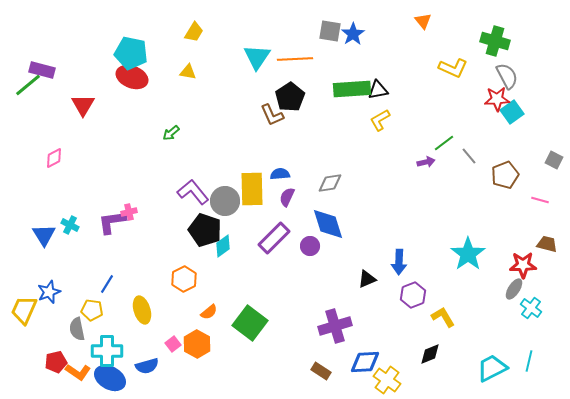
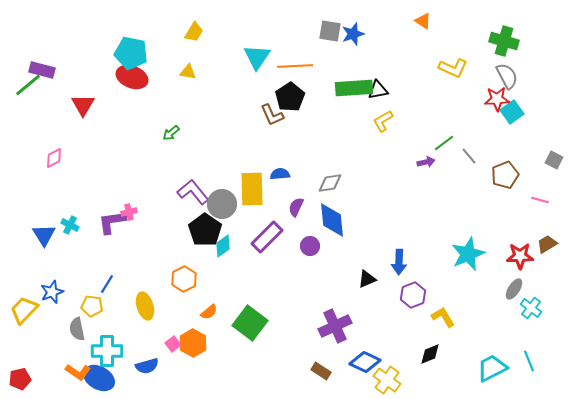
orange triangle at (423, 21): rotated 18 degrees counterclockwise
blue star at (353, 34): rotated 15 degrees clockwise
green cross at (495, 41): moved 9 px right
orange line at (295, 59): moved 7 px down
green rectangle at (352, 89): moved 2 px right, 1 px up
yellow L-shape at (380, 120): moved 3 px right, 1 px down
purple semicircle at (287, 197): moved 9 px right, 10 px down
gray circle at (225, 201): moved 3 px left, 3 px down
blue diamond at (328, 224): moved 4 px right, 4 px up; rotated 12 degrees clockwise
black pentagon at (205, 230): rotated 16 degrees clockwise
purple rectangle at (274, 238): moved 7 px left, 1 px up
brown trapezoid at (547, 244): rotated 45 degrees counterclockwise
cyan star at (468, 254): rotated 12 degrees clockwise
red star at (523, 265): moved 3 px left, 9 px up
blue star at (49, 292): moved 3 px right
yellow trapezoid at (24, 310): rotated 20 degrees clockwise
yellow pentagon at (92, 310): moved 4 px up
yellow ellipse at (142, 310): moved 3 px right, 4 px up
purple cross at (335, 326): rotated 8 degrees counterclockwise
orange hexagon at (197, 344): moved 4 px left, 1 px up
cyan line at (529, 361): rotated 35 degrees counterclockwise
red pentagon at (56, 362): moved 36 px left, 17 px down
blue diamond at (365, 362): rotated 28 degrees clockwise
blue ellipse at (110, 378): moved 11 px left
